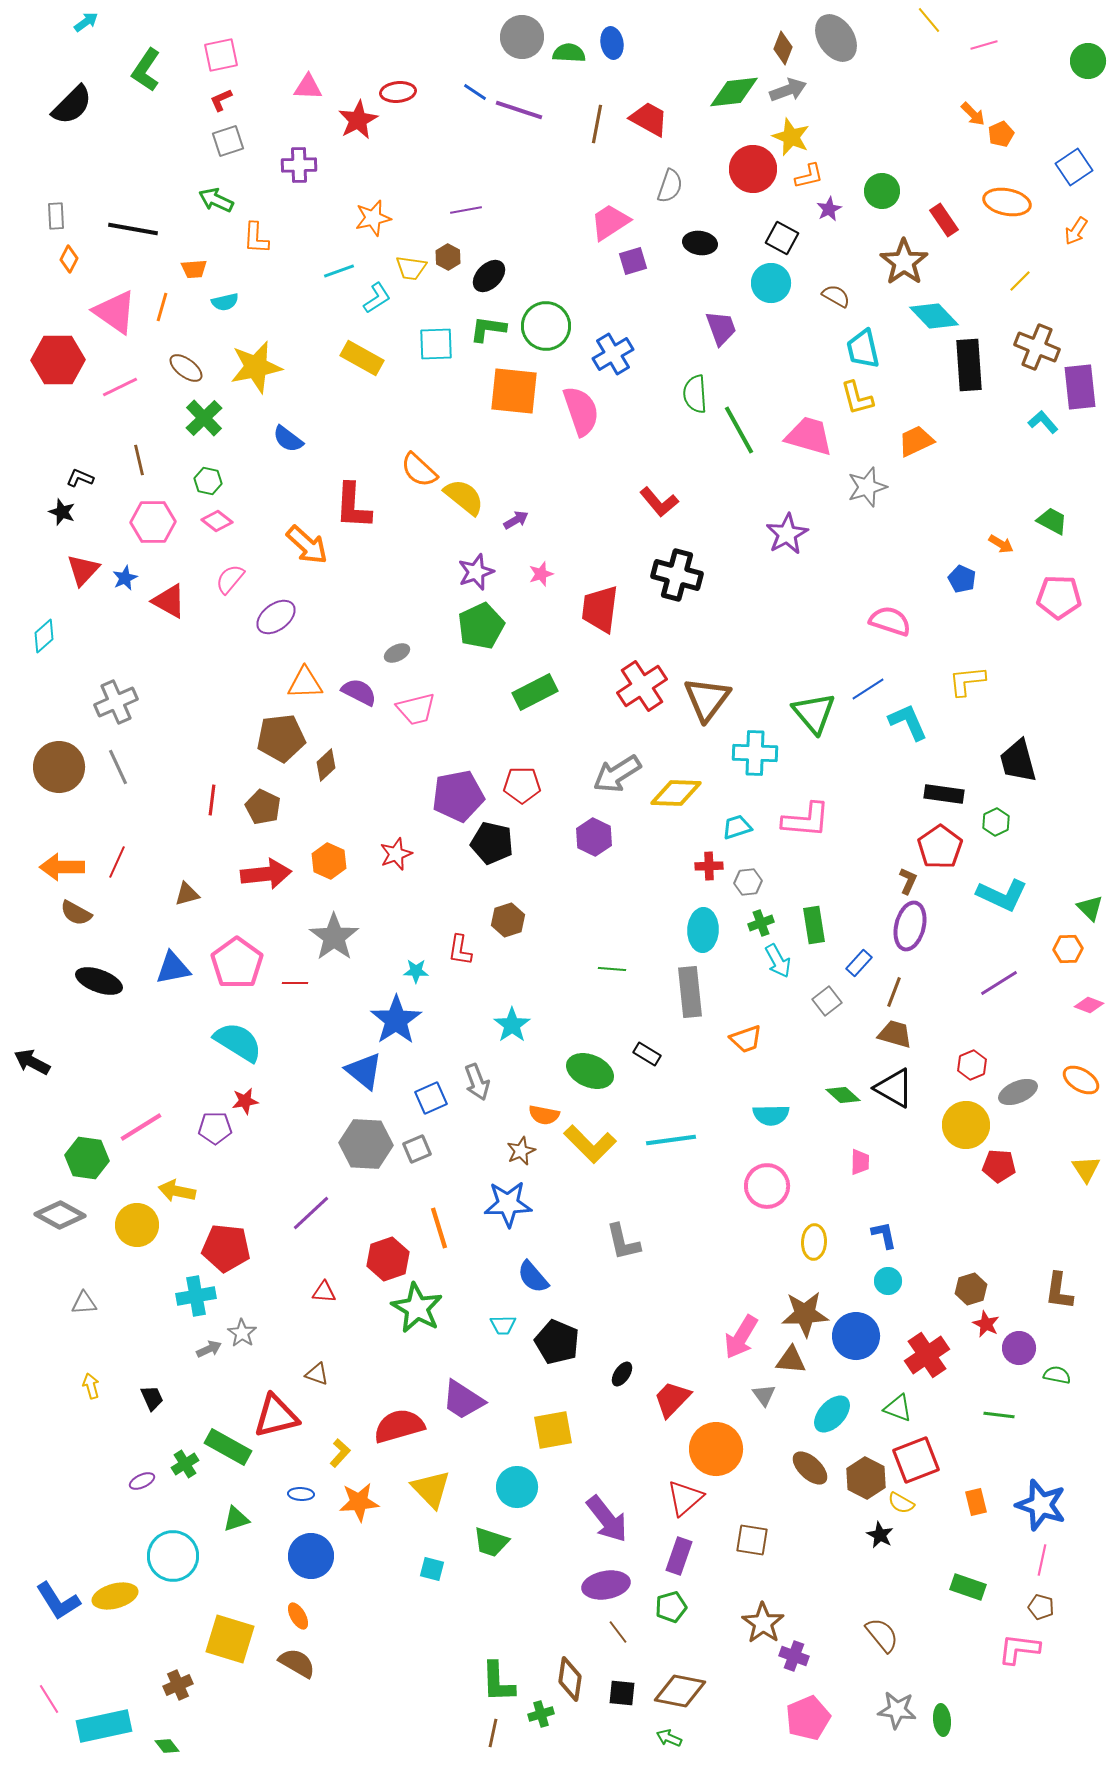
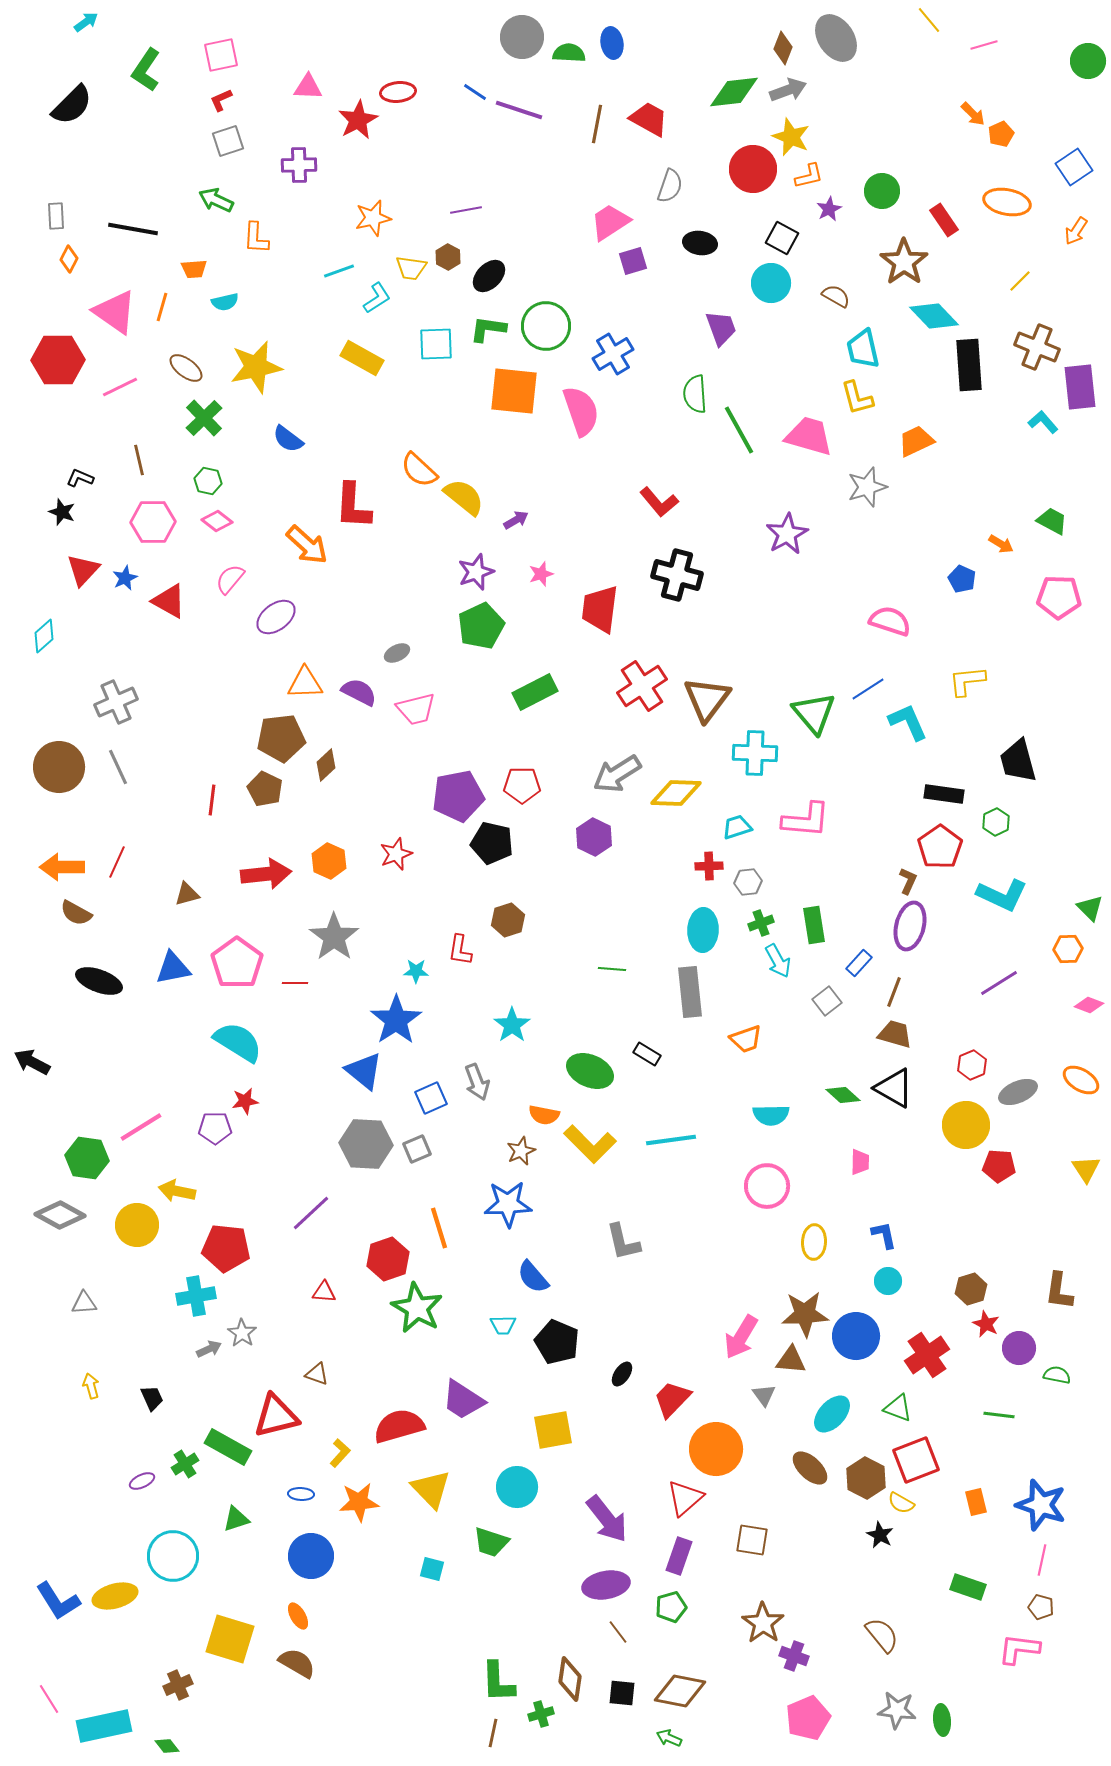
brown pentagon at (263, 807): moved 2 px right, 18 px up
